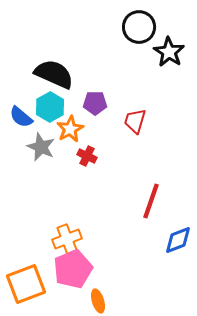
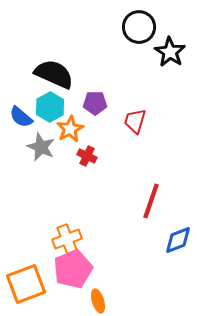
black star: moved 1 px right
